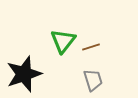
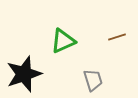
green triangle: rotated 28 degrees clockwise
brown line: moved 26 px right, 10 px up
